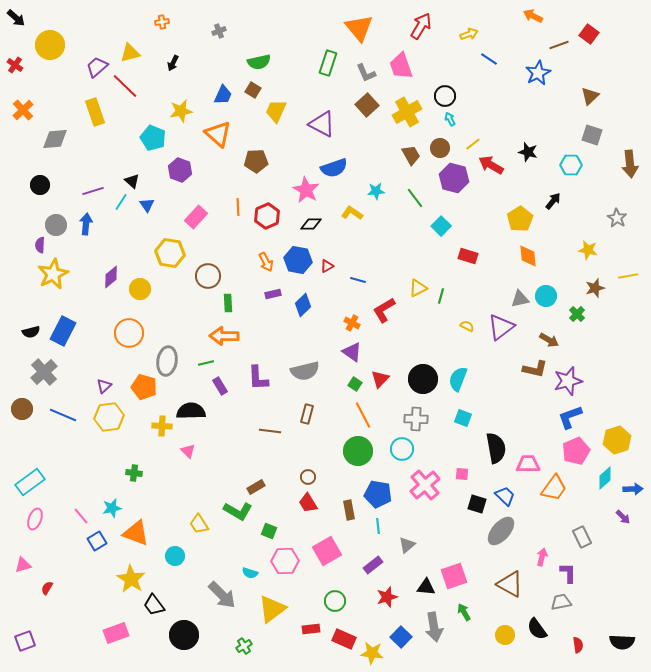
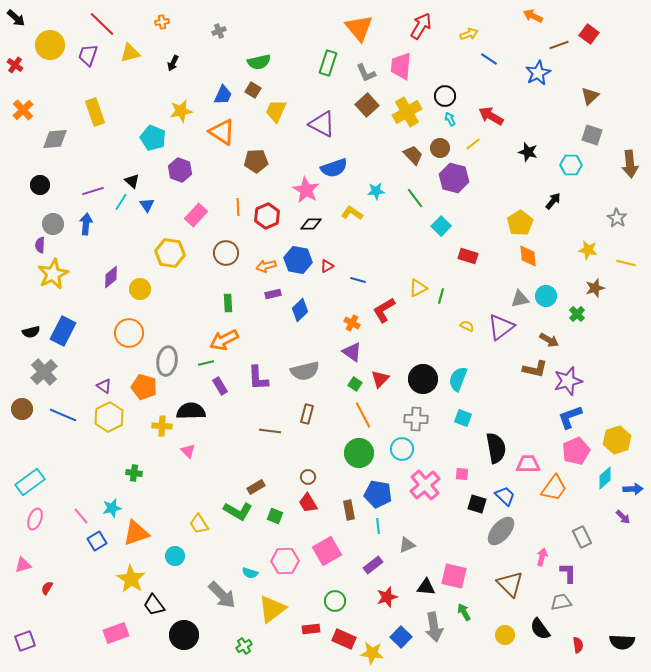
pink trapezoid at (401, 66): rotated 24 degrees clockwise
purple trapezoid at (97, 67): moved 9 px left, 12 px up; rotated 30 degrees counterclockwise
red line at (125, 86): moved 23 px left, 62 px up
orange triangle at (218, 134): moved 4 px right, 2 px up; rotated 8 degrees counterclockwise
brown trapezoid at (411, 155): moved 2 px right; rotated 15 degrees counterclockwise
red arrow at (491, 165): moved 49 px up
pink rectangle at (196, 217): moved 2 px up
yellow pentagon at (520, 219): moved 4 px down
gray circle at (56, 225): moved 3 px left, 1 px up
orange arrow at (266, 262): moved 4 px down; rotated 102 degrees clockwise
brown circle at (208, 276): moved 18 px right, 23 px up
yellow line at (628, 276): moved 2 px left, 13 px up; rotated 24 degrees clockwise
blue diamond at (303, 305): moved 3 px left, 5 px down
orange arrow at (224, 336): moved 4 px down; rotated 28 degrees counterclockwise
purple triangle at (104, 386): rotated 42 degrees counterclockwise
yellow hexagon at (109, 417): rotated 20 degrees counterclockwise
green circle at (358, 451): moved 1 px right, 2 px down
green square at (269, 531): moved 6 px right, 15 px up
orange triangle at (136, 533): rotated 40 degrees counterclockwise
gray triangle at (407, 545): rotated 18 degrees clockwise
pink square at (454, 576): rotated 32 degrees clockwise
brown triangle at (510, 584): rotated 16 degrees clockwise
black semicircle at (537, 629): moved 3 px right
